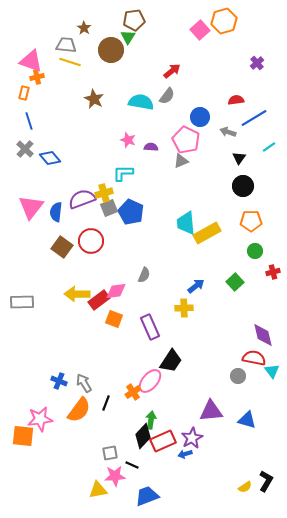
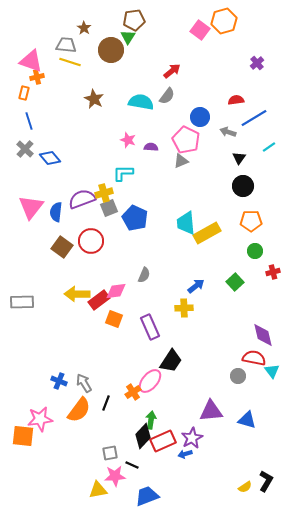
pink square at (200, 30): rotated 12 degrees counterclockwise
blue pentagon at (131, 212): moved 4 px right, 6 px down
